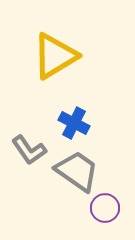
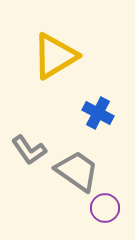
blue cross: moved 24 px right, 10 px up
